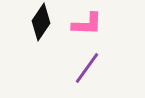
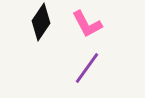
pink L-shape: rotated 60 degrees clockwise
